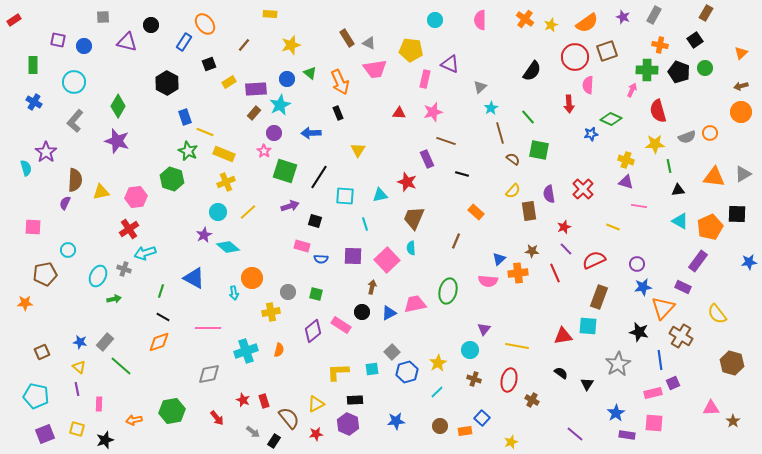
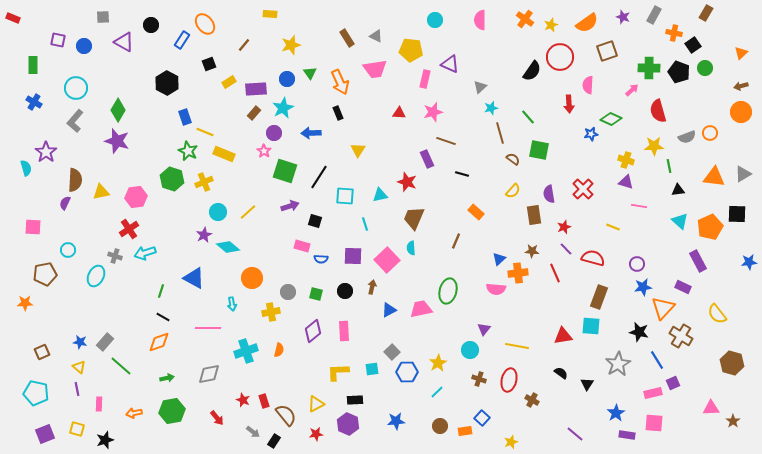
red rectangle at (14, 20): moved 1 px left, 2 px up; rotated 56 degrees clockwise
black square at (695, 40): moved 2 px left, 5 px down
purple triangle at (127, 42): moved 3 px left; rotated 15 degrees clockwise
blue rectangle at (184, 42): moved 2 px left, 2 px up
gray triangle at (369, 43): moved 7 px right, 7 px up
orange cross at (660, 45): moved 14 px right, 12 px up
red circle at (575, 57): moved 15 px left
green cross at (647, 70): moved 2 px right, 2 px up
green triangle at (310, 73): rotated 16 degrees clockwise
cyan circle at (74, 82): moved 2 px right, 6 px down
pink arrow at (632, 90): rotated 24 degrees clockwise
cyan star at (280, 105): moved 3 px right, 3 px down
green diamond at (118, 106): moved 4 px down
cyan star at (491, 108): rotated 16 degrees clockwise
yellow star at (655, 144): moved 1 px left, 2 px down
yellow cross at (226, 182): moved 22 px left
brown rectangle at (529, 211): moved 5 px right, 4 px down
cyan triangle at (680, 221): rotated 12 degrees clockwise
red semicircle at (594, 260): moved 1 px left, 2 px up; rotated 40 degrees clockwise
purple rectangle at (698, 261): rotated 65 degrees counterclockwise
gray cross at (124, 269): moved 9 px left, 13 px up
cyan ellipse at (98, 276): moved 2 px left
pink semicircle at (488, 281): moved 8 px right, 8 px down
cyan arrow at (234, 293): moved 2 px left, 11 px down
green arrow at (114, 299): moved 53 px right, 79 px down
pink trapezoid at (415, 304): moved 6 px right, 5 px down
black circle at (362, 312): moved 17 px left, 21 px up
blue triangle at (389, 313): moved 3 px up
pink rectangle at (341, 325): moved 3 px right, 6 px down; rotated 54 degrees clockwise
cyan square at (588, 326): moved 3 px right
blue line at (660, 360): moved 3 px left; rotated 24 degrees counterclockwise
blue hexagon at (407, 372): rotated 15 degrees clockwise
brown cross at (474, 379): moved 5 px right
cyan pentagon at (36, 396): moved 3 px up
brown semicircle at (289, 418): moved 3 px left, 3 px up
orange arrow at (134, 420): moved 7 px up
